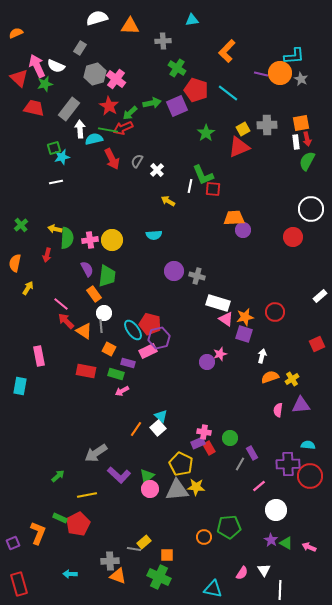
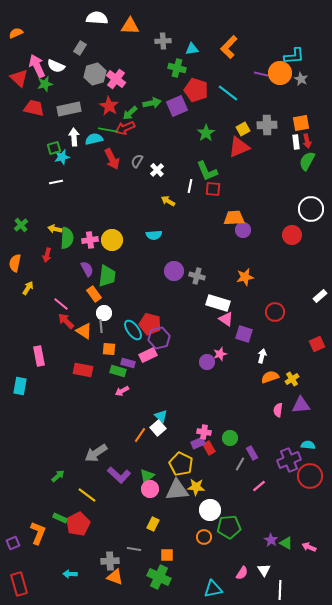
white semicircle at (97, 18): rotated 20 degrees clockwise
cyan triangle at (192, 20): moved 29 px down
orange L-shape at (227, 51): moved 2 px right, 4 px up
green cross at (177, 68): rotated 18 degrees counterclockwise
gray rectangle at (69, 109): rotated 40 degrees clockwise
red arrow at (123, 128): moved 2 px right
white arrow at (80, 129): moved 6 px left, 8 px down
red arrow at (307, 139): moved 2 px down
green L-shape at (203, 175): moved 4 px right, 4 px up
red circle at (293, 237): moved 1 px left, 2 px up
orange star at (245, 317): moved 40 px up
orange square at (109, 349): rotated 24 degrees counterclockwise
pink rectangle at (148, 351): moved 4 px down
red rectangle at (86, 371): moved 3 px left, 1 px up
green rectangle at (116, 374): moved 2 px right, 3 px up
orange line at (136, 429): moved 4 px right, 6 px down
purple cross at (288, 464): moved 1 px right, 4 px up; rotated 20 degrees counterclockwise
yellow line at (87, 495): rotated 48 degrees clockwise
white circle at (276, 510): moved 66 px left
yellow rectangle at (144, 542): moved 9 px right, 18 px up; rotated 24 degrees counterclockwise
orange triangle at (118, 576): moved 3 px left, 1 px down
cyan triangle at (213, 589): rotated 24 degrees counterclockwise
